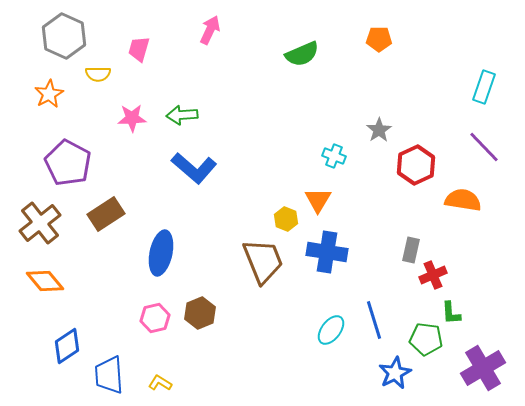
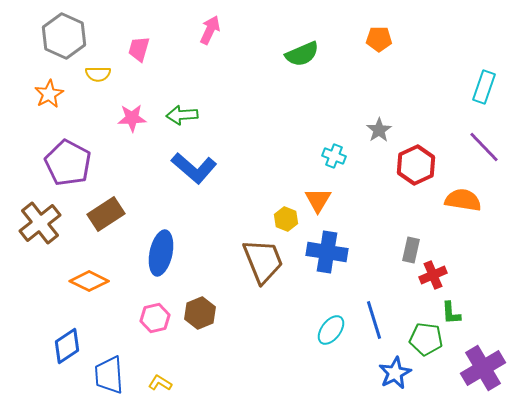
orange diamond: moved 44 px right; rotated 24 degrees counterclockwise
